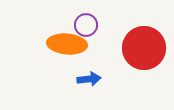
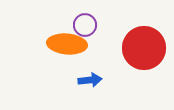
purple circle: moved 1 px left
blue arrow: moved 1 px right, 1 px down
